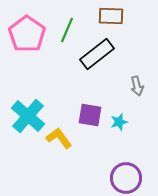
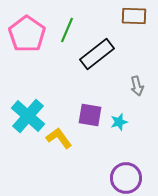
brown rectangle: moved 23 px right
